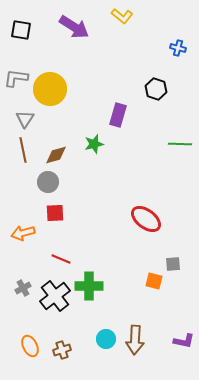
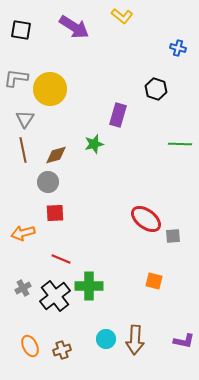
gray square: moved 28 px up
